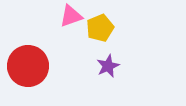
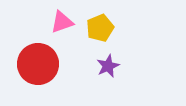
pink triangle: moved 9 px left, 6 px down
red circle: moved 10 px right, 2 px up
